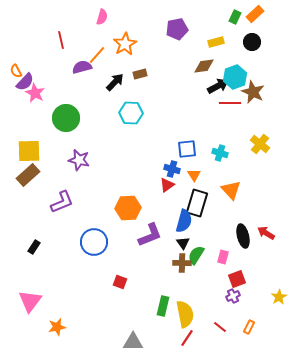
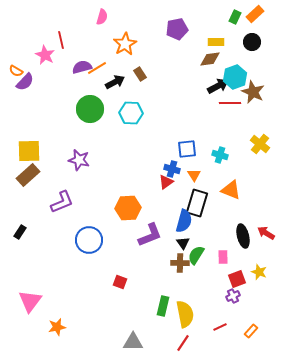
yellow rectangle at (216, 42): rotated 14 degrees clockwise
orange line at (97, 55): moved 13 px down; rotated 18 degrees clockwise
brown diamond at (204, 66): moved 6 px right, 7 px up
orange semicircle at (16, 71): rotated 32 degrees counterclockwise
brown rectangle at (140, 74): rotated 72 degrees clockwise
black arrow at (115, 82): rotated 18 degrees clockwise
pink star at (35, 93): moved 10 px right, 38 px up
green circle at (66, 118): moved 24 px right, 9 px up
cyan cross at (220, 153): moved 2 px down
red triangle at (167, 185): moved 1 px left, 3 px up
orange triangle at (231, 190): rotated 25 degrees counterclockwise
blue circle at (94, 242): moved 5 px left, 2 px up
black rectangle at (34, 247): moved 14 px left, 15 px up
pink rectangle at (223, 257): rotated 16 degrees counterclockwise
brown cross at (182, 263): moved 2 px left
yellow star at (279, 297): moved 20 px left, 25 px up; rotated 21 degrees counterclockwise
red line at (220, 327): rotated 64 degrees counterclockwise
orange rectangle at (249, 327): moved 2 px right, 4 px down; rotated 16 degrees clockwise
red line at (187, 338): moved 4 px left, 5 px down
